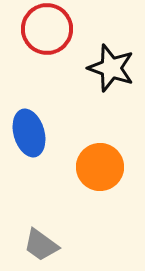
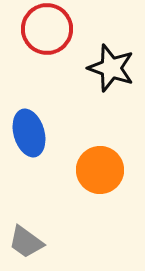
orange circle: moved 3 px down
gray trapezoid: moved 15 px left, 3 px up
